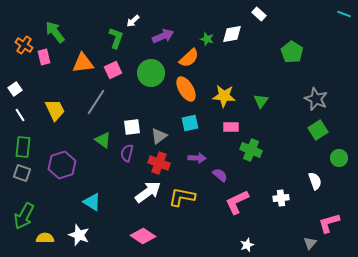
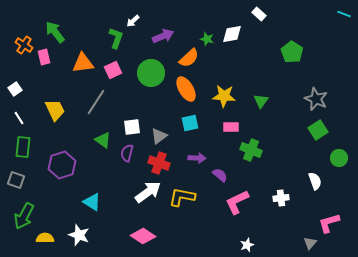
white line at (20, 115): moved 1 px left, 3 px down
gray square at (22, 173): moved 6 px left, 7 px down
